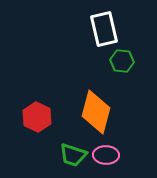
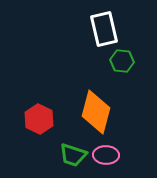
red hexagon: moved 2 px right, 2 px down
